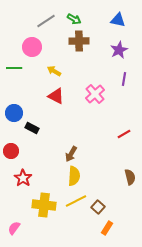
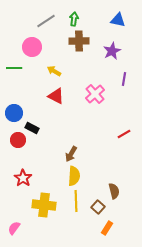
green arrow: rotated 112 degrees counterclockwise
purple star: moved 7 px left, 1 px down
red circle: moved 7 px right, 11 px up
brown semicircle: moved 16 px left, 14 px down
yellow line: rotated 65 degrees counterclockwise
